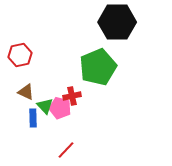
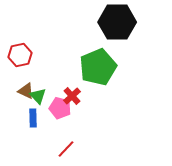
brown triangle: moved 1 px up
red cross: rotated 30 degrees counterclockwise
green triangle: moved 7 px left, 10 px up
red line: moved 1 px up
